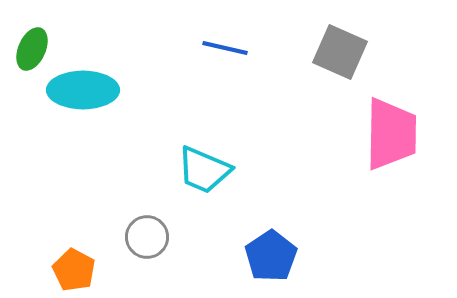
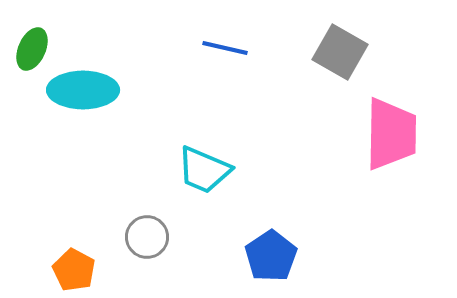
gray square: rotated 6 degrees clockwise
